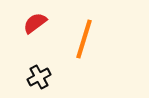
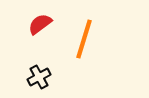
red semicircle: moved 5 px right, 1 px down
